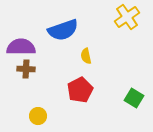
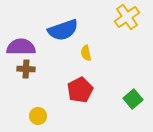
yellow semicircle: moved 3 px up
green square: moved 1 px left, 1 px down; rotated 18 degrees clockwise
